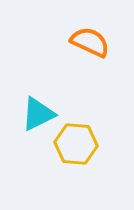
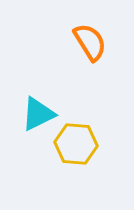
orange semicircle: rotated 33 degrees clockwise
